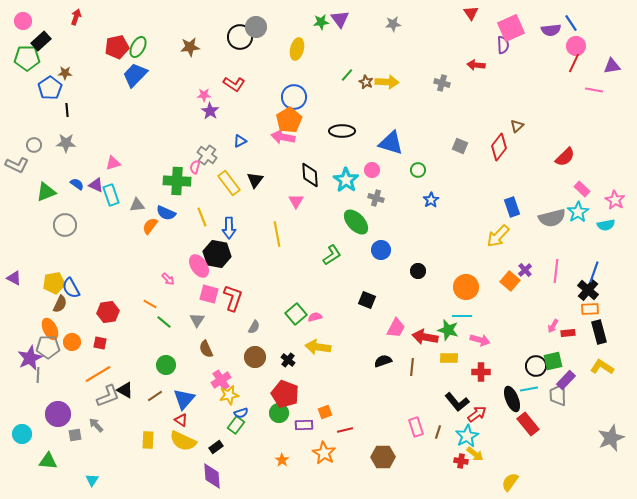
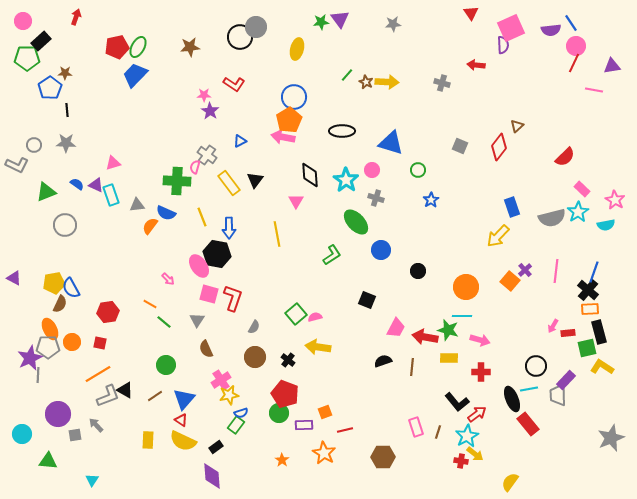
green square at (553, 361): moved 34 px right, 13 px up
